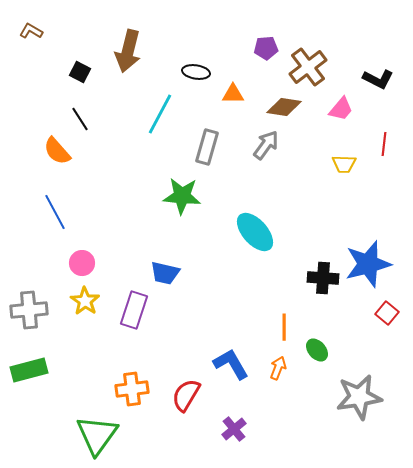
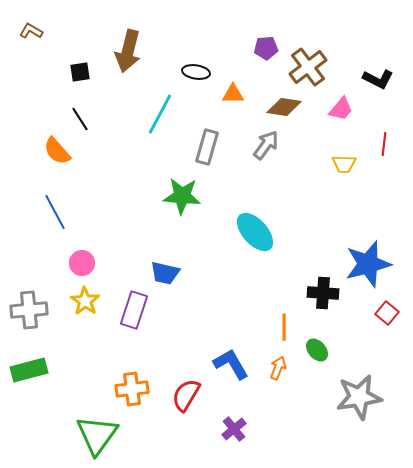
black square: rotated 35 degrees counterclockwise
black cross: moved 15 px down
